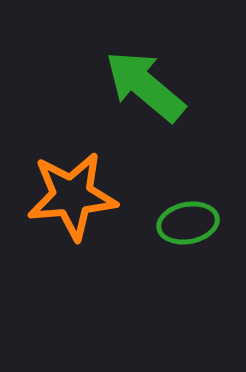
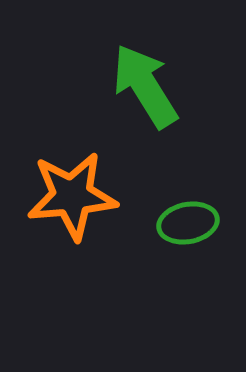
green arrow: rotated 18 degrees clockwise
